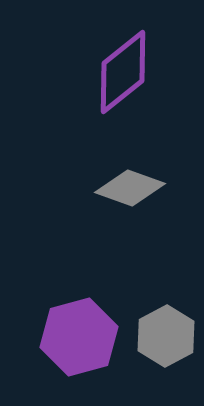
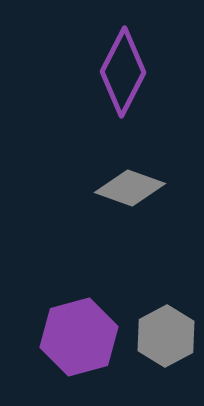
purple diamond: rotated 24 degrees counterclockwise
